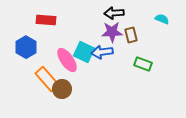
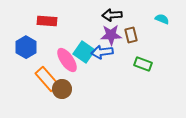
black arrow: moved 2 px left, 2 px down
red rectangle: moved 1 px right, 1 px down
purple star: moved 1 px left, 3 px down
cyan square: rotated 10 degrees clockwise
